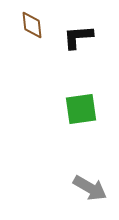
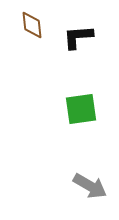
gray arrow: moved 2 px up
